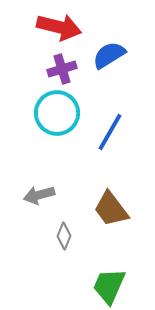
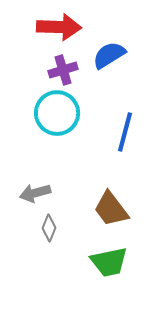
red arrow: rotated 12 degrees counterclockwise
purple cross: moved 1 px right, 1 px down
blue line: moved 15 px right; rotated 15 degrees counterclockwise
gray arrow: moved 4 px left, 2 px up
gray diamond: moved 15 px left, 8 px up
green trapezoid: moved 24 px up; rotated 126 degrees counterclockwise
